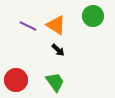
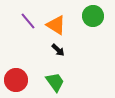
purple line: moved 5 px up; rotated 24 degrees clockwise
